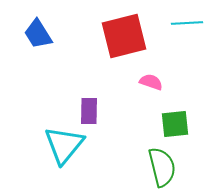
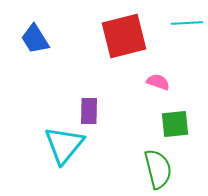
blue trapezoid: moved 3 px left, 5 px down
pink semicircle: moved 7 px right
green semicircle: moved 4 px left, 2 px down
